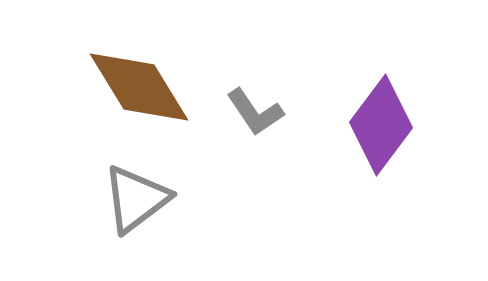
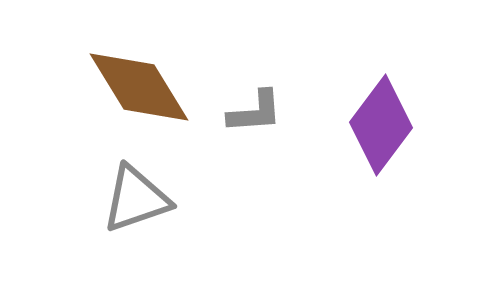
gray L-shape: rotated 60 degrees counterclockwise
gray triangle: rotated 18 degrees clockwise
